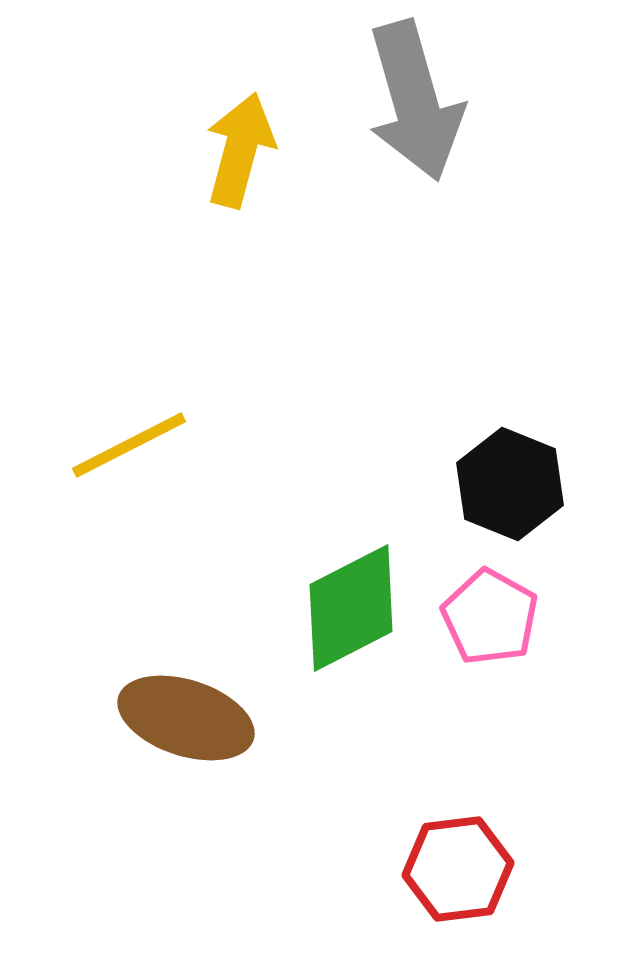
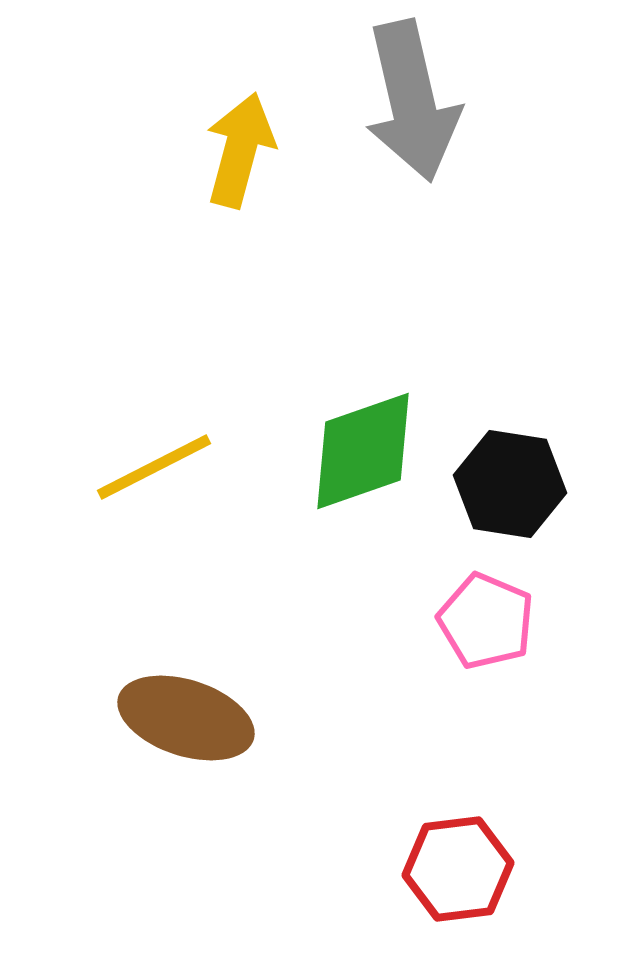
gray arrow: moved 3 px left; rotated 3 degrees clockwise
yellow line: moved 25 px right, 22 px down
black hexagon: rotated 13 degrees counterclockwise
green diamond: moved 12 px right, 157 px up; rotated 8 degrees clockwise
pink pentagon: moved 4 px left, 4 px down; rotated 6 degrees counterclockwise
